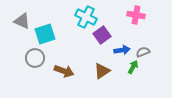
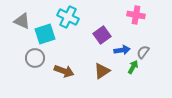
cyan cross: moved 18 px left
gray semicircle: rotated 32 degrees counterclockwise
